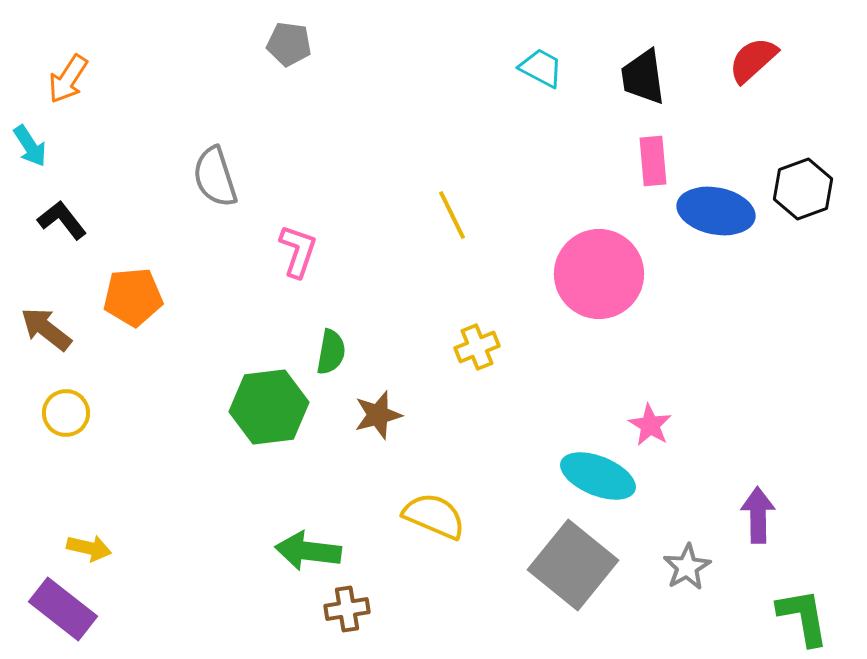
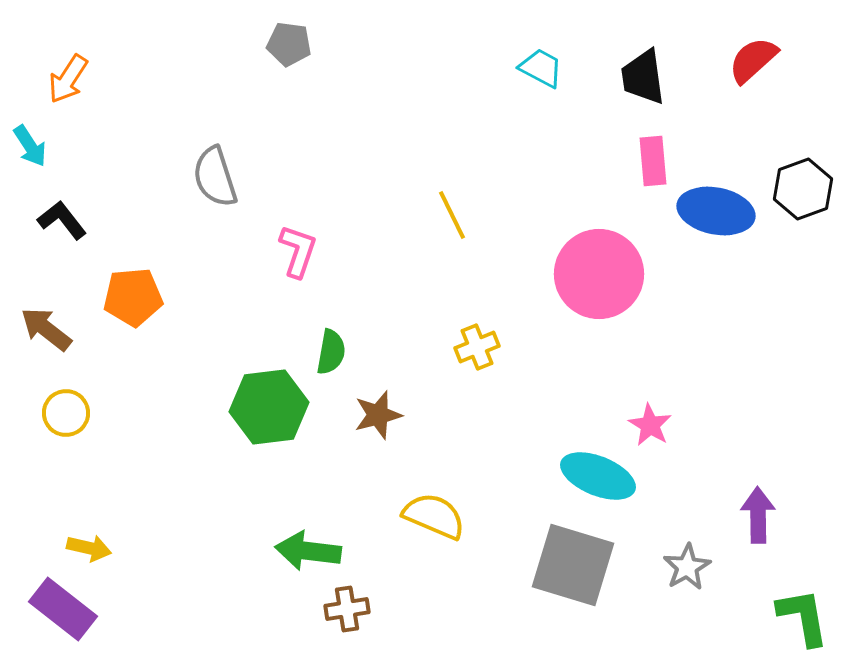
gray square: rotated 22 degrees counterclockwise
